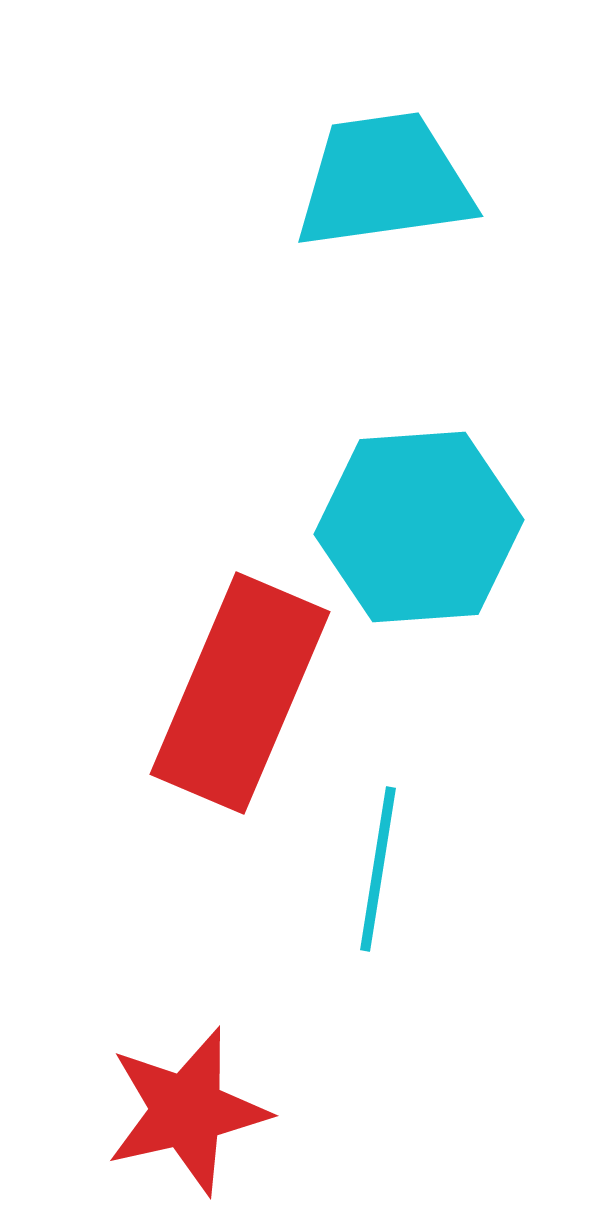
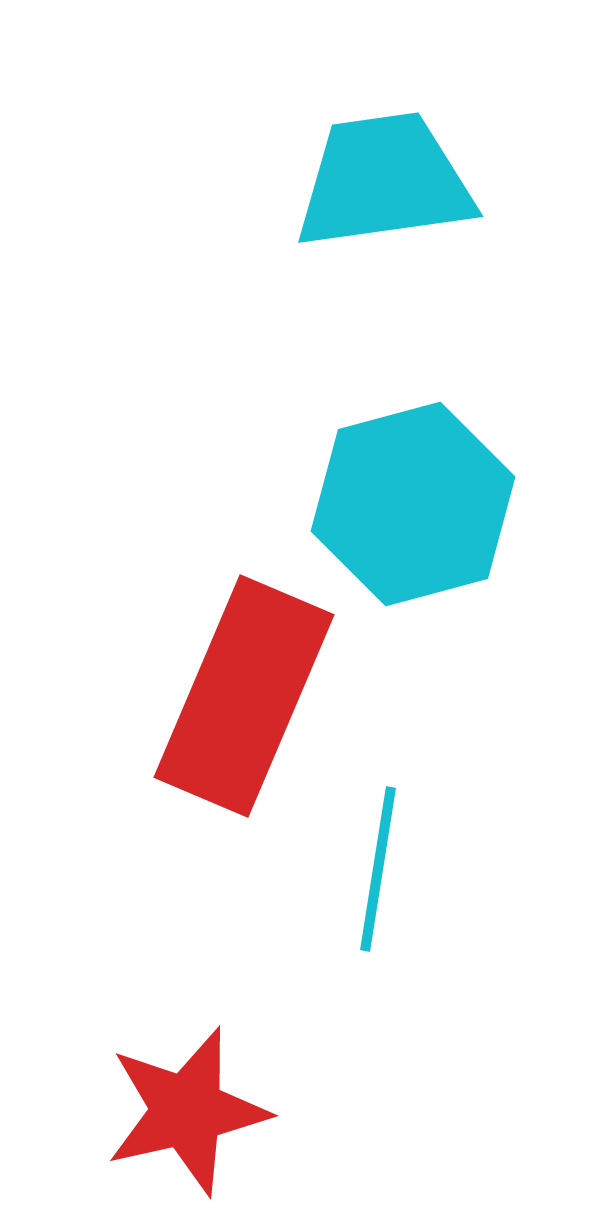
cyan hexagon: moved 6 px left, 23 px up; rotated 11 degrees counterclockwise
red rectangle: moved 4 px right, 3 px down
